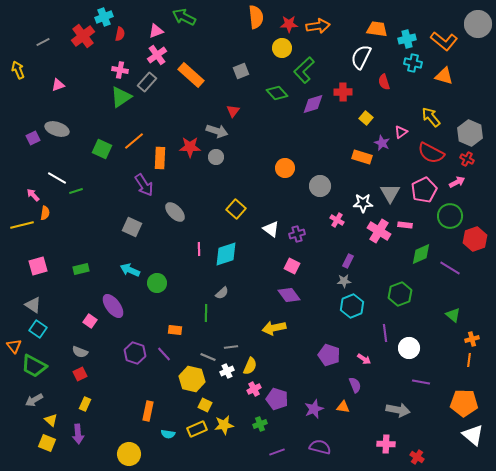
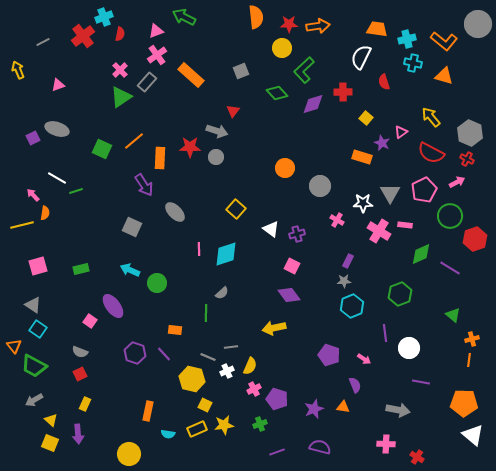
pink cross at (120, 70): rotated 35 degrees clockwise
yellow square at (47, 443): moved 3 px right
